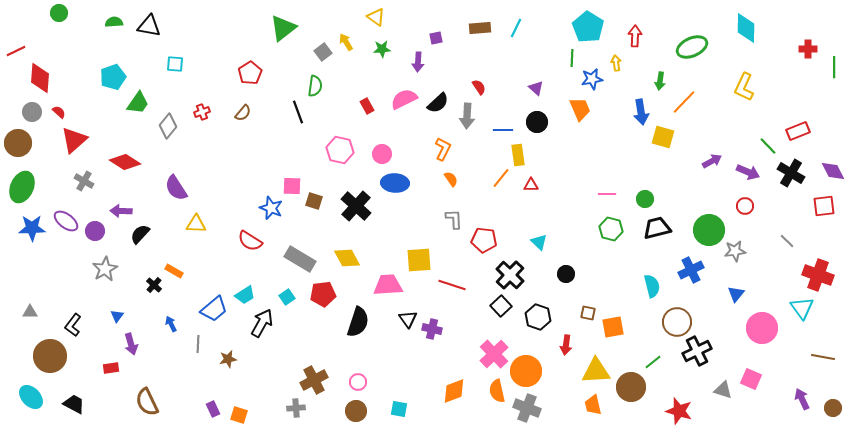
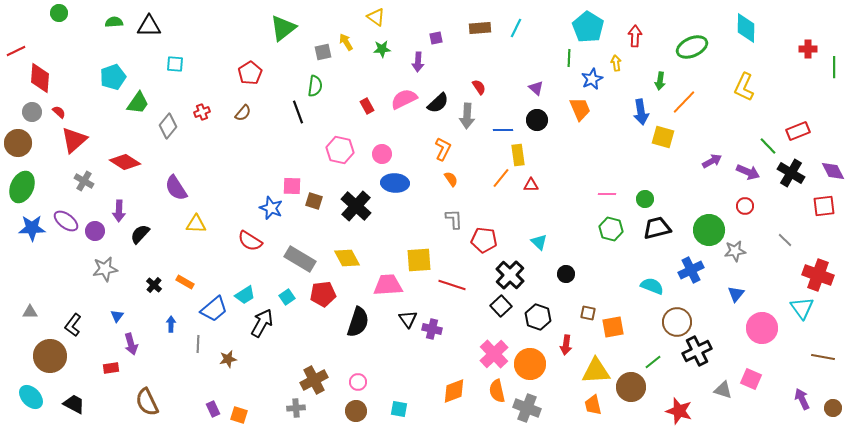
black triangle at (149, 26): rotated 10 degrees counterclockwise
gray square at (323, 52): rotated 24 degrees clockwise
green line at (572, 58): moved 3 px left
blue star at (592, 79): rotated 15 degrees counterclockwise
black circle at (537, 122): moved 2 px up
purple arrow at (121, 211): moved 2 px left; rotated 90 degrees counterclockwise
gray line at (787, 241): moved 2 px left, 1 px up
gray star at (105, 269): rotated 20 degrees clockwise
orange rectangle at (174, 271): moved 11 px right, 11 px down
cyan semicircle at (652, 286): rotated 55 degrees counterclockwise
blue arrow at (171, 324): rotated 28 degrees clockwise
orange circle at (526, 371): moved 4 px right, 7 px up
